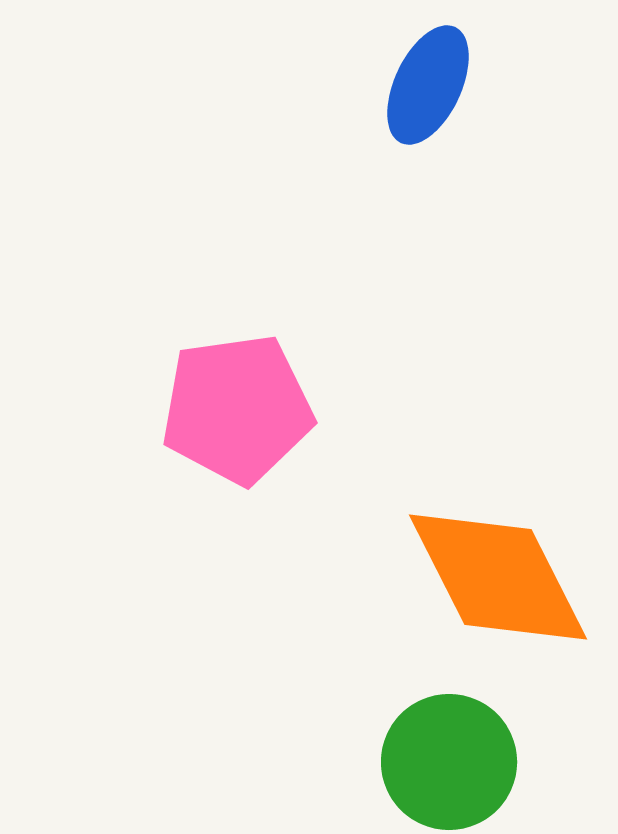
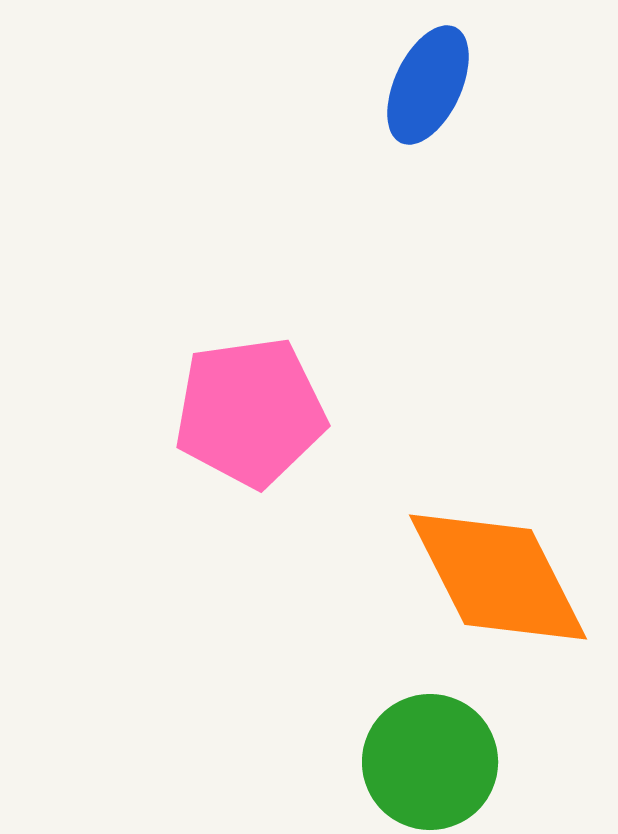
pink pentagon: moved 13 px right, 3 px down
green circle: moved 19 px left
